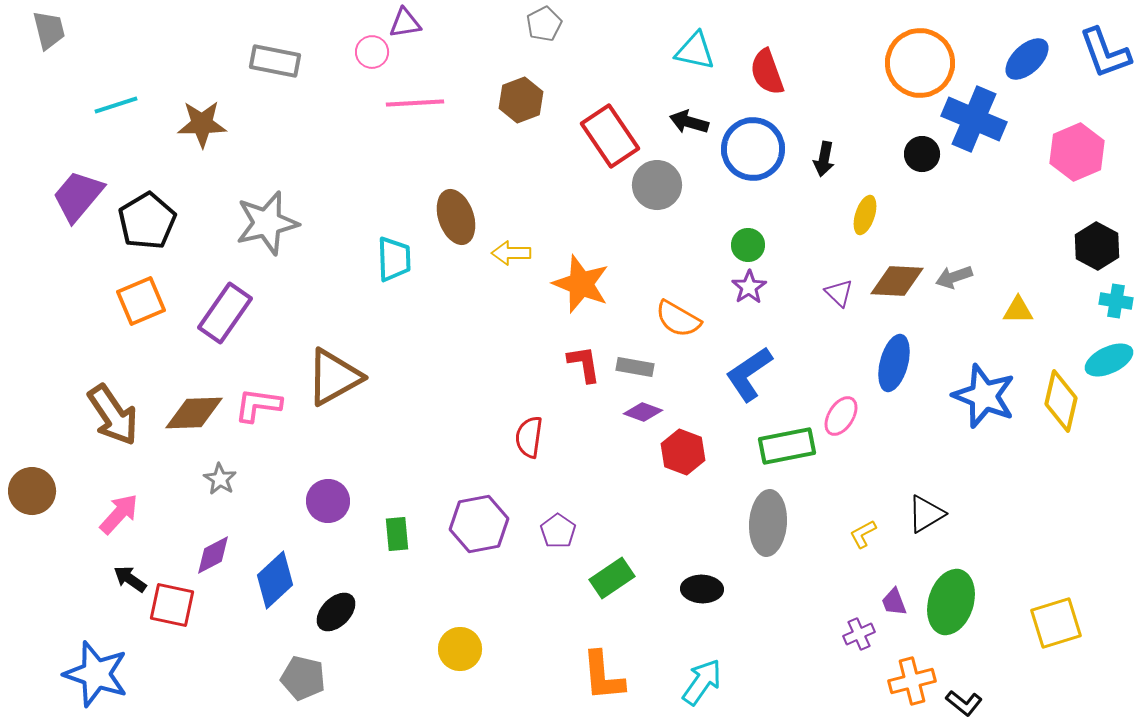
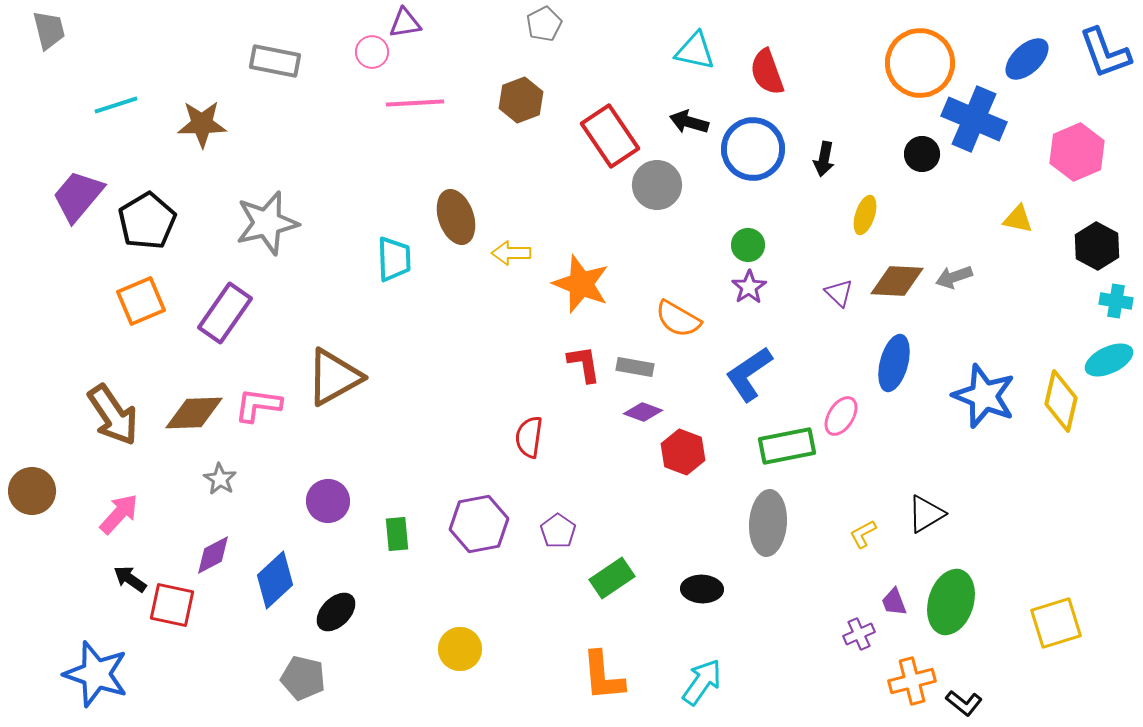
yellow triangle at (1018, 310): moved 91 px up; rotated 12 degrees clockwise
